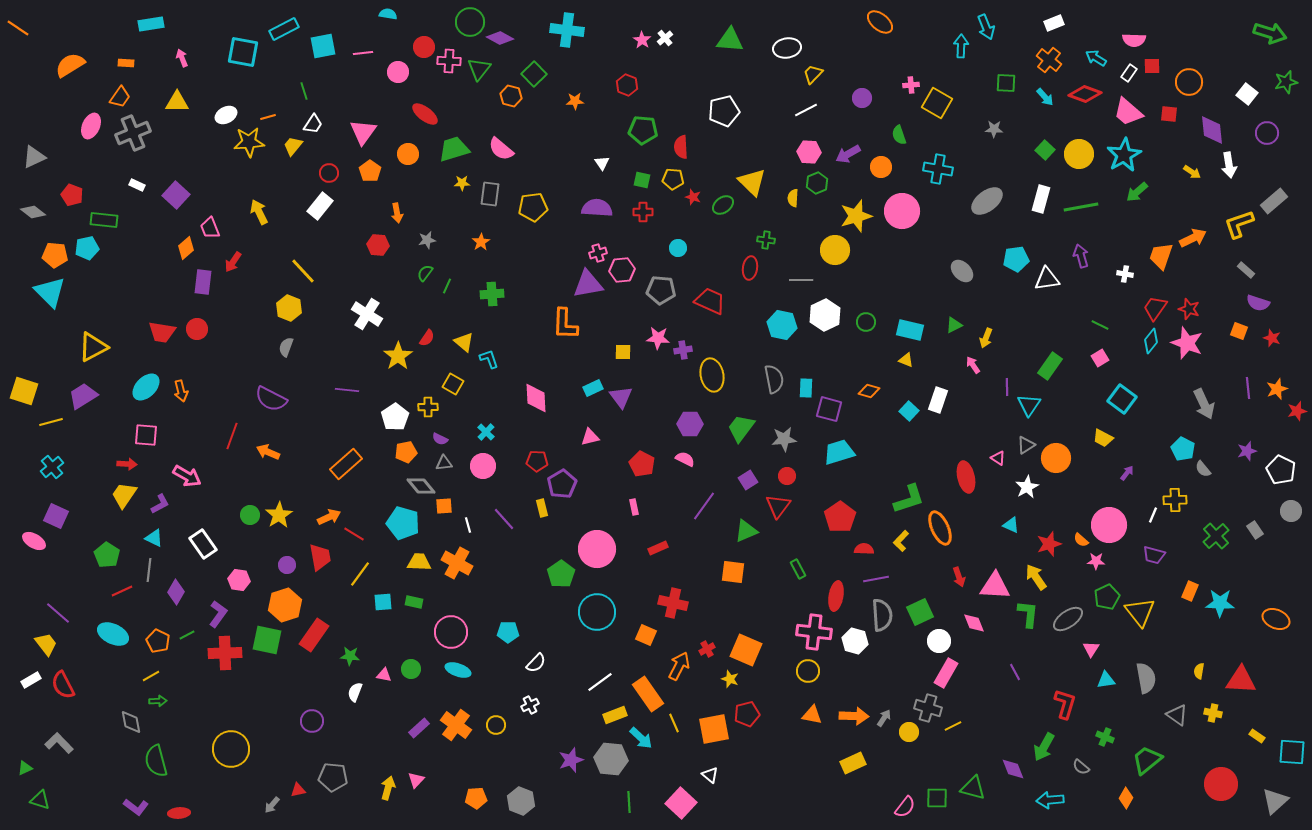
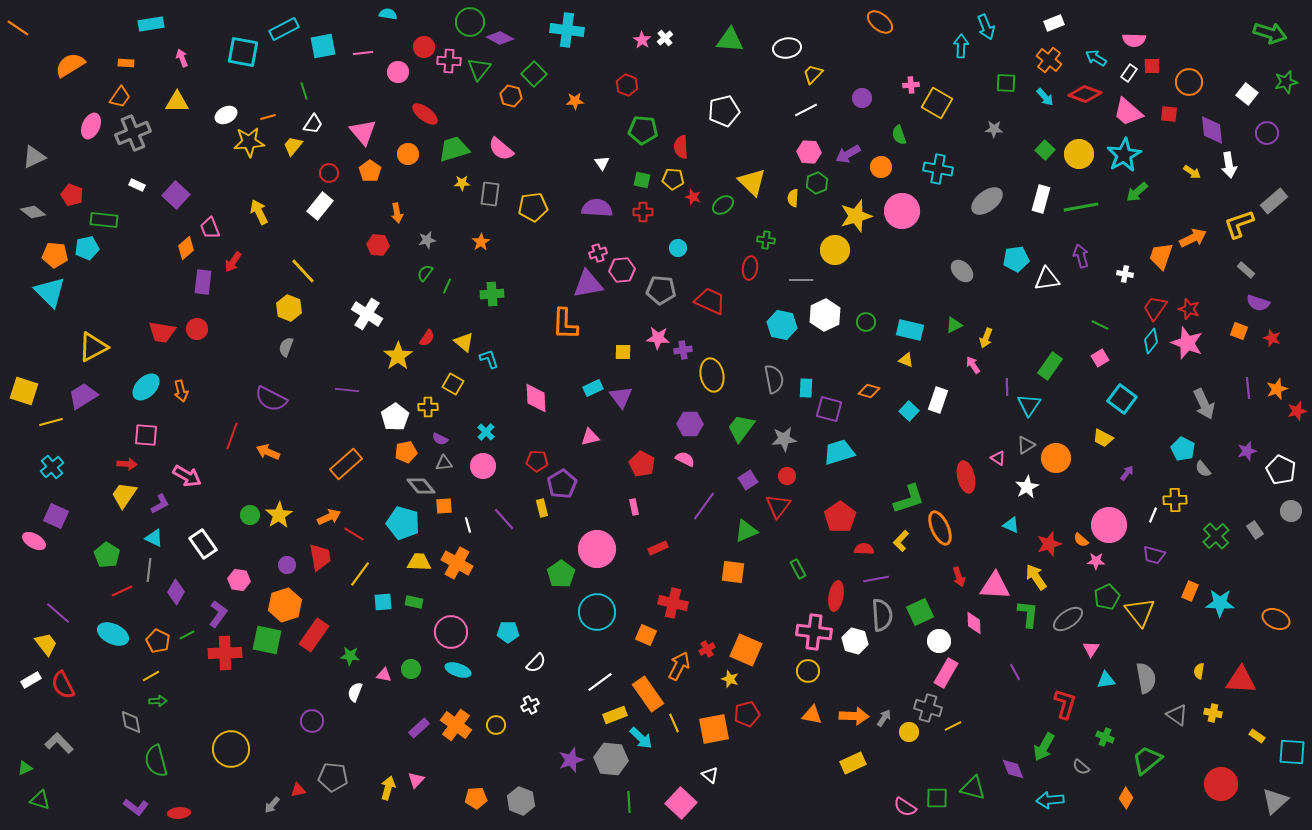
pink triangle at (363, 132): rotated 16 degrees counterclockwise
pink diamond at (974, 623): rotated 20 degrees clockwise
pink semicircle at (905, 807): rotated 85 degrees clockwise
